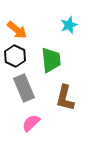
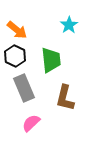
cyan star: rotated 12 degrees counterclockwise
